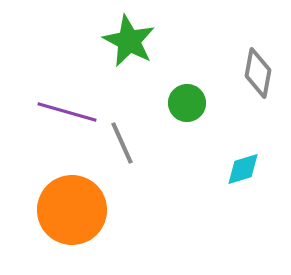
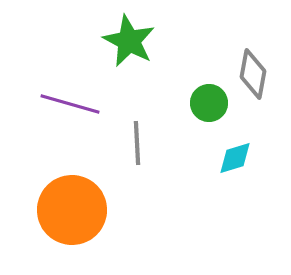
gray diamond: moved 5 px left, 1 px down
green circle: moved 22 px right
purple line: moved 3 px right, 8 px up
gray line: moved 15 px right; rotated 21 degrees clockwise
cyan diamond: moved 8 px left, 11 px up
